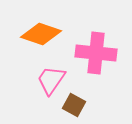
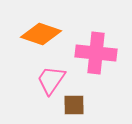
brown square: rotated 30 degrees counterclockwise
